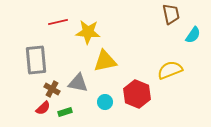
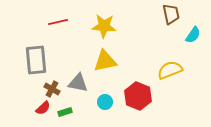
yellow star: moved 16 px right, 6 px up
red hexagon: moved 1 px right, 2 px down
